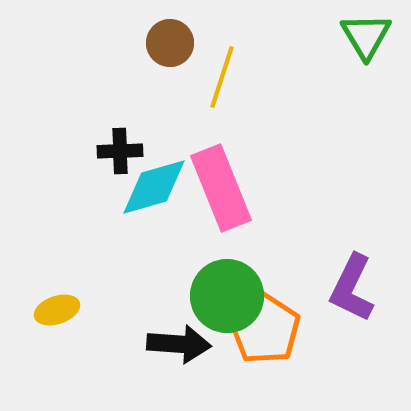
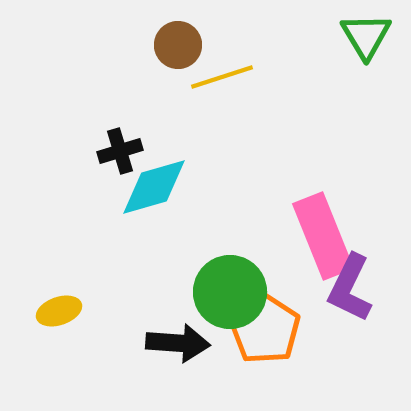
brown circle: moved 8 px right, 2 px down
yellow line: rotated 54 degrees clockwise
black cross: rotated 15 degrees counterclockwise
pink rectangle: moved 102 px right, 48 px down
purple L-shape: moved 2 px left
green circle: moved 3 px right, 4 px up
yellow ellipse: moved 2 px right, 1 px down
black arrow: moved 1 px left, 1 px up
